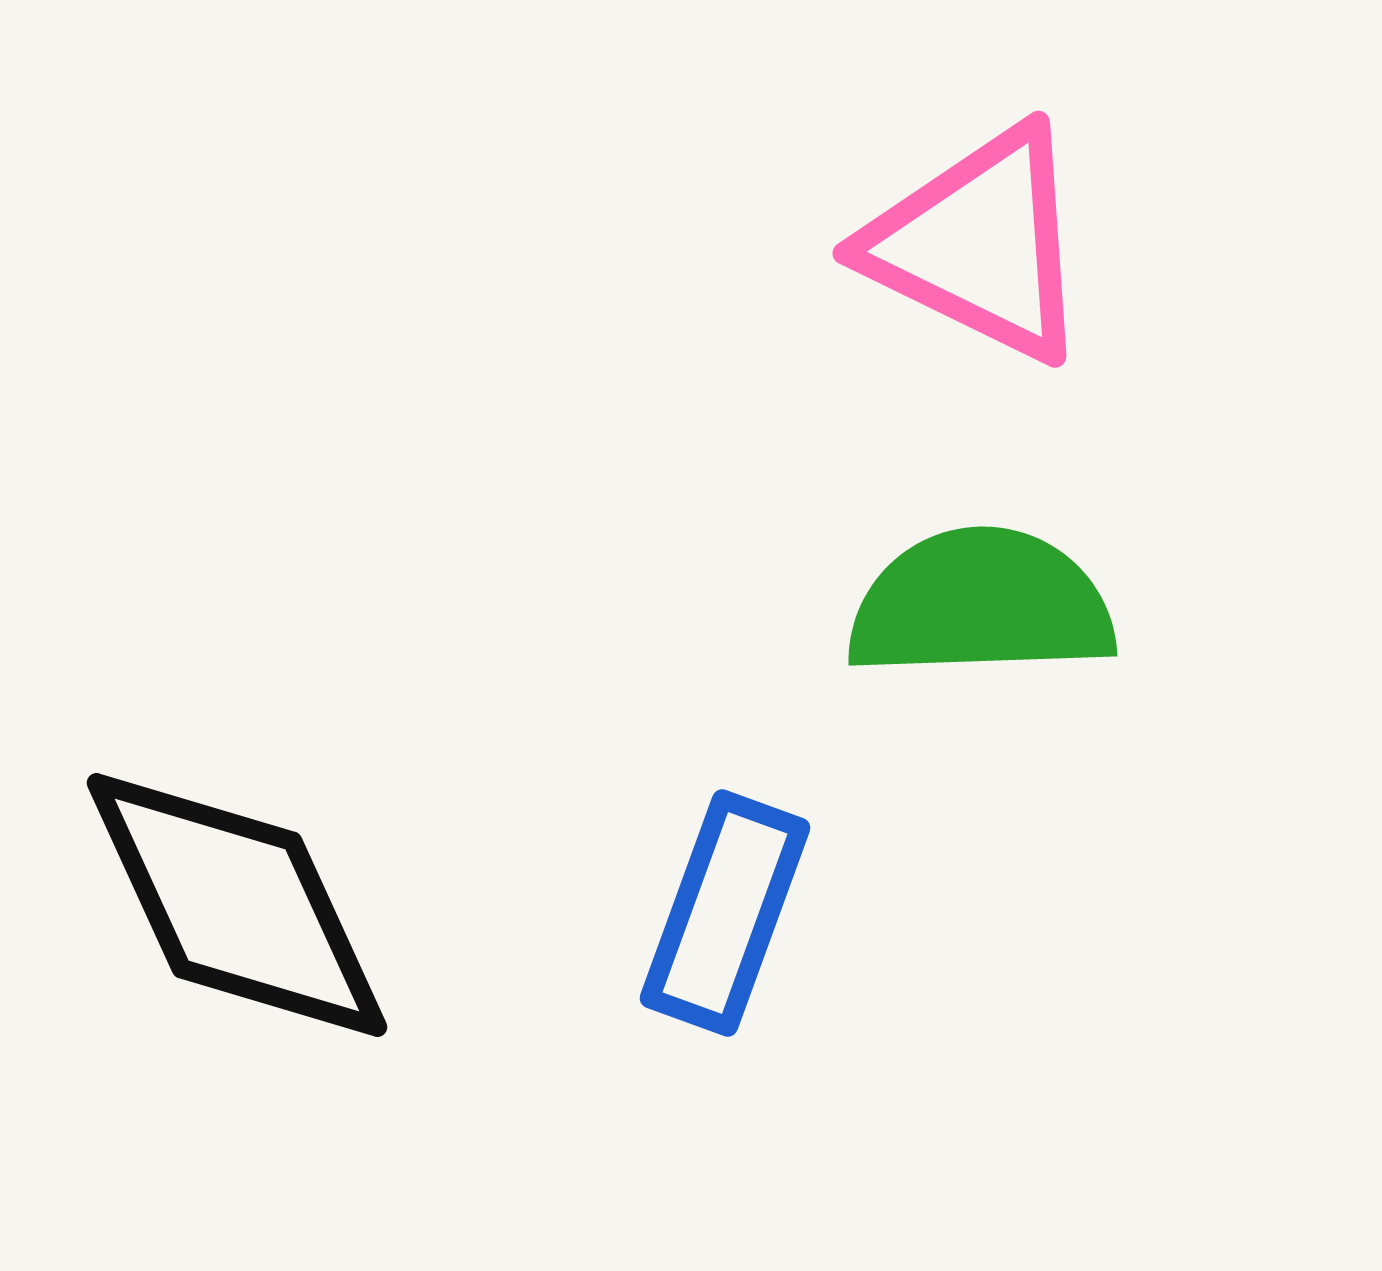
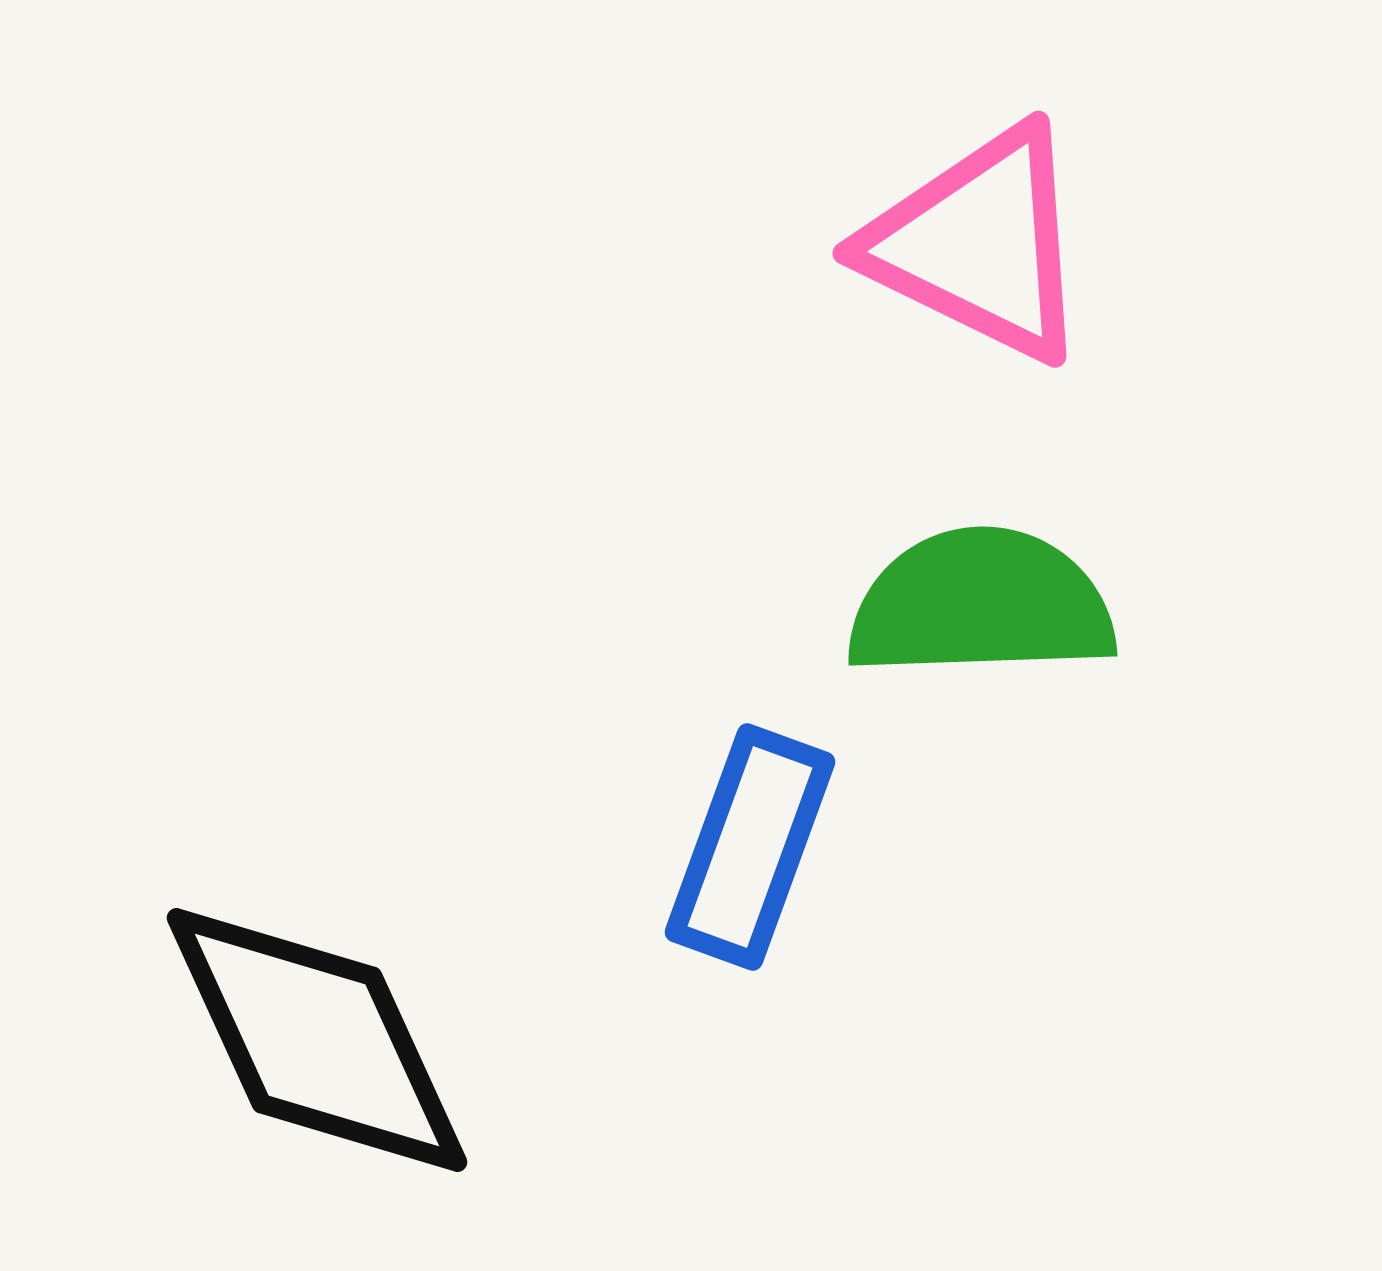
black diamond: moved 80 px right, 135 px down
blue rectangle: moved 25 px right, 66 px up
